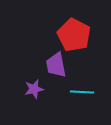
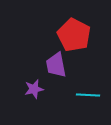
cyan line: moved 6 px right, 3 px down
